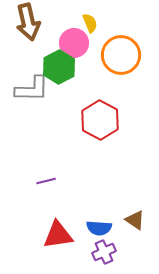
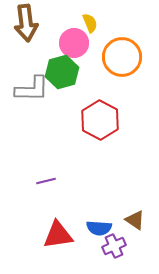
brown arrow: moved 2 px left, 1 px down; rotated 6 degrees clockwise
orange circle: moved 1 px right, 2 px down
green hexagon: moved 3 px right, 5 px down; rotated 12 degrees clockwise
purple cross: moved 10 px right, 6 px up
